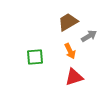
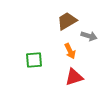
brown trapezoid: moved 1 px left, 1 px up
gray arrow: rotated 49 degrees clockwise
green square: moved 1 px left, 3 px down
